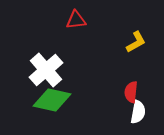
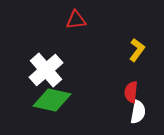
yellow L-shape: moved 1 px right, 8 px down; rotated 25 degrees counterclockwise
